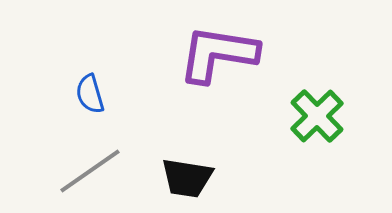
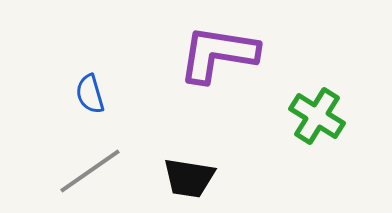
green cross: rotated 14 degrees counterclockwise
black trapezoid: moved 2 px right
